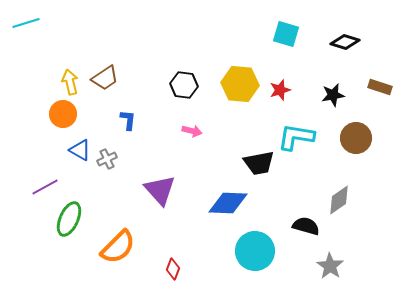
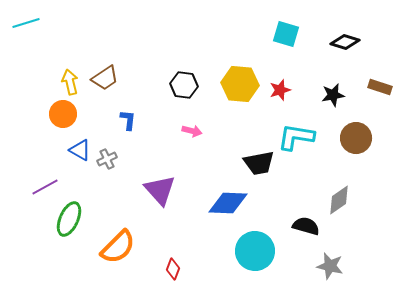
gray star: rotated 20 degrees counterclockwise
